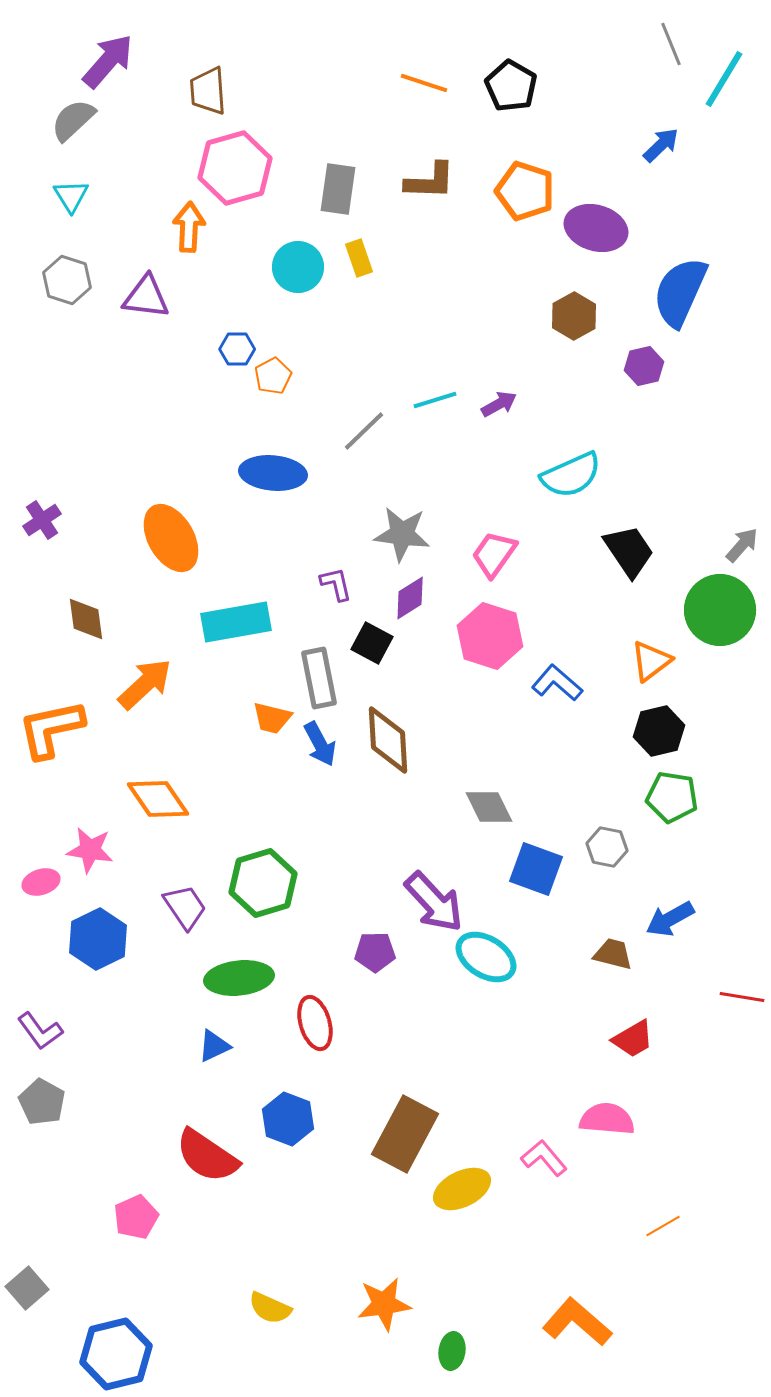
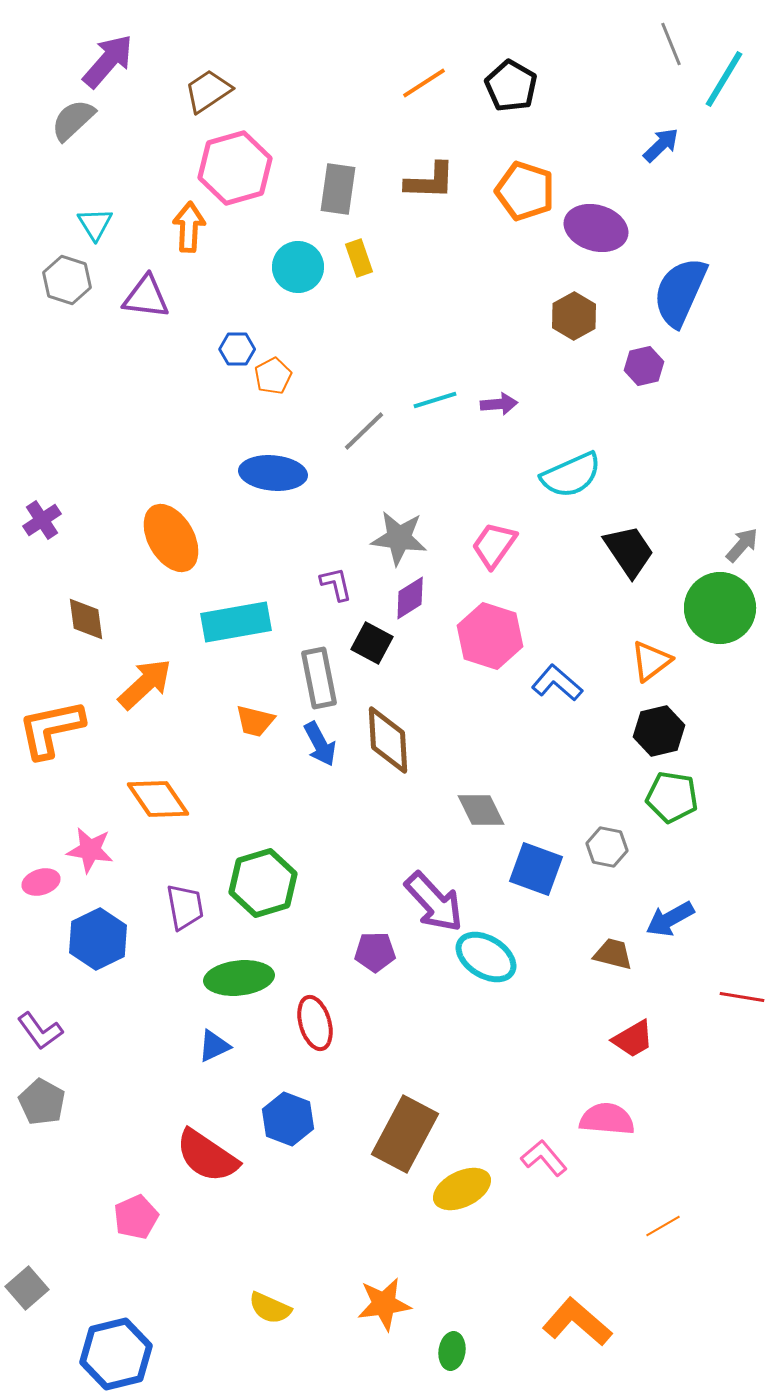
orange line at (424, 83): rotated 51 degrees counterclockwise
brown trapezoid at (208, 91): rotated 60 degrees clockwise
cyan triangle at (71, 196): moved 24 px right, 28 px down
purple arrow at (499, 404): rotated 24 degrees clockwise
gray star at (402, 534): moved 3 px left, 4 px down
pink trapezoid at (494, 554): moved 9 px up
green circle at (720, 610): moved 2 px up
orange trapezoid at (272, 718): moved 17 px left, 3 px down
gray diamond at (489, 807): moved 8 px left, 3 px down
purple trapezoid at (185, 907): rotated 24 degrees clockwise
